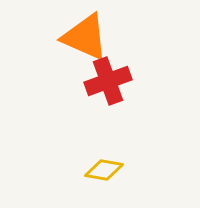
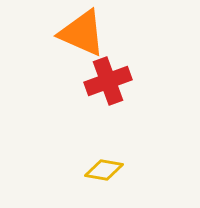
orange triangle: moved 3 px left, 4 px up
